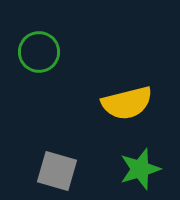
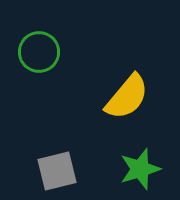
yellow semicircle: moved 6 px up; rotated 36 degrees counterclockwise
gray square: rotated 30 degrees counterclockwise
